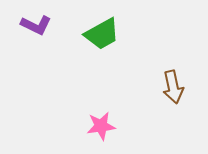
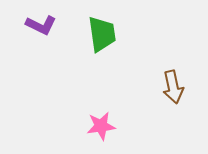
purple L-shape: moved 5 px right
green trapezoid: rotated 69 degrees counterclockwise
